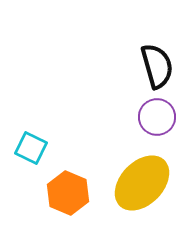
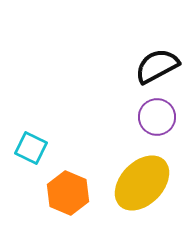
black semicircle: rotated 102 degrees counterclockwise
